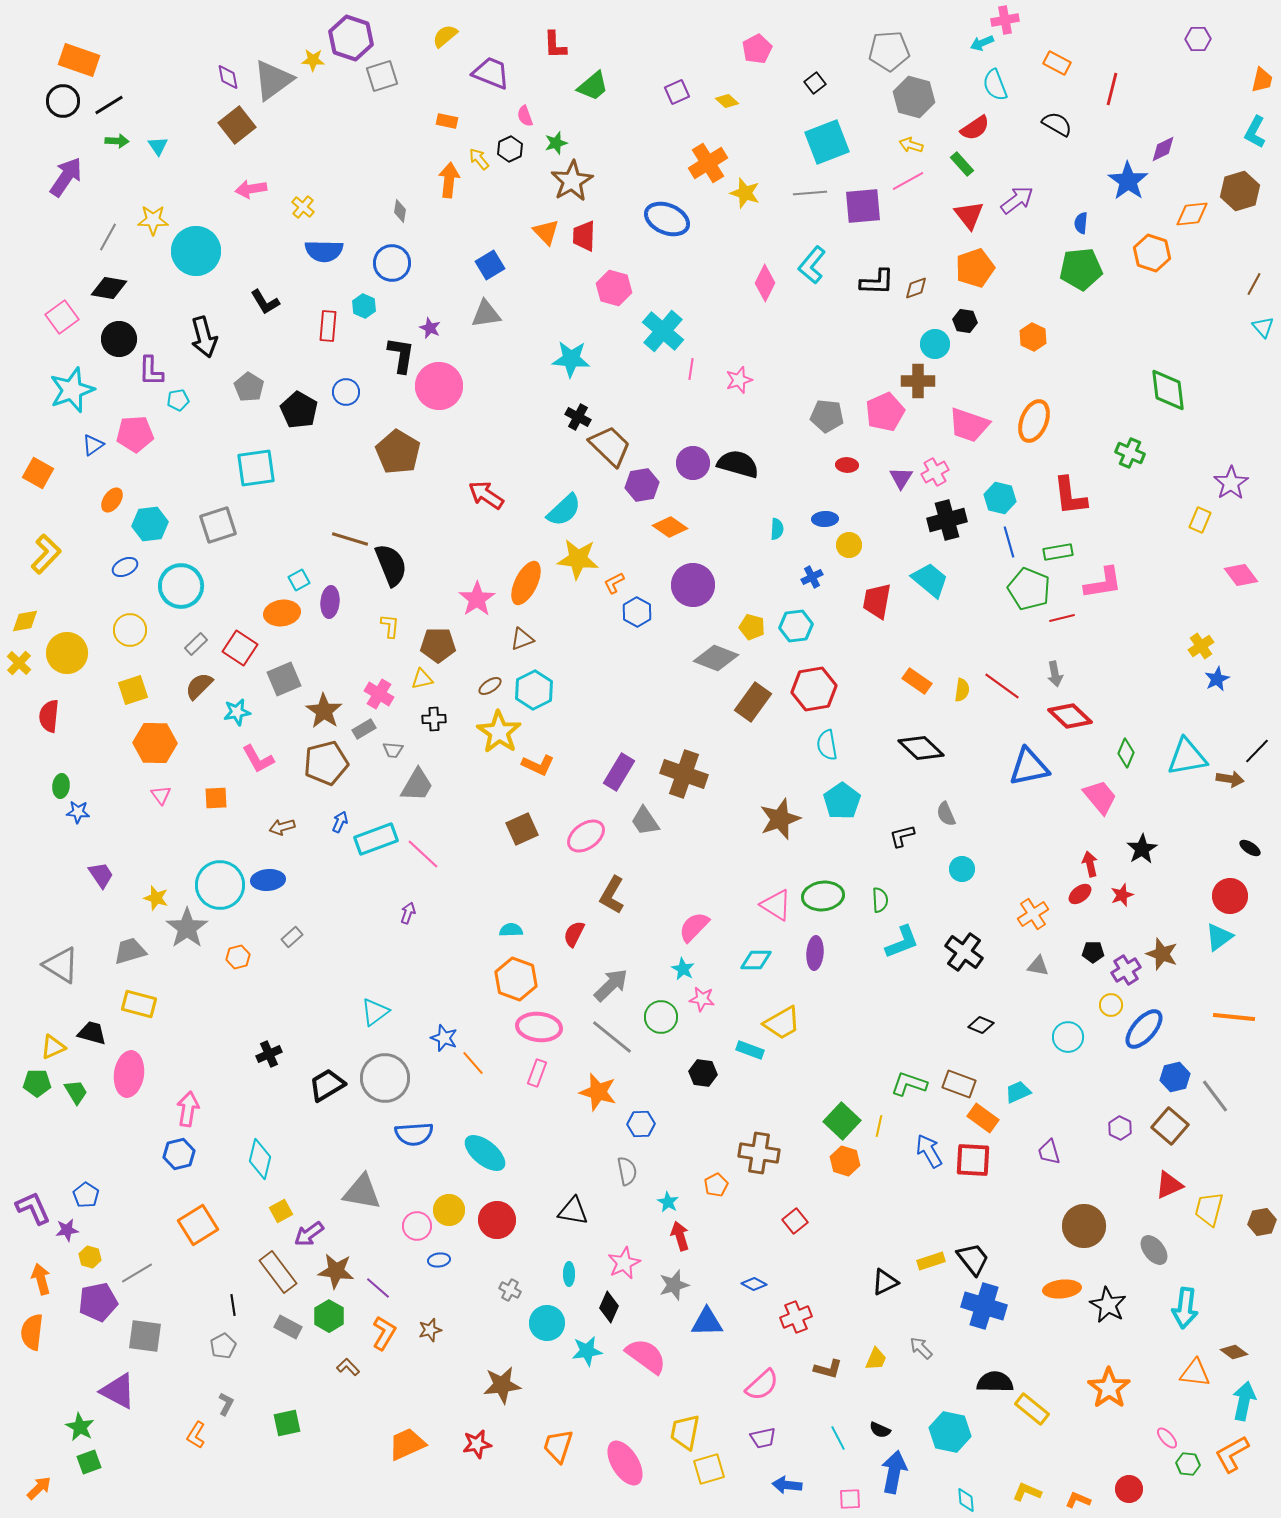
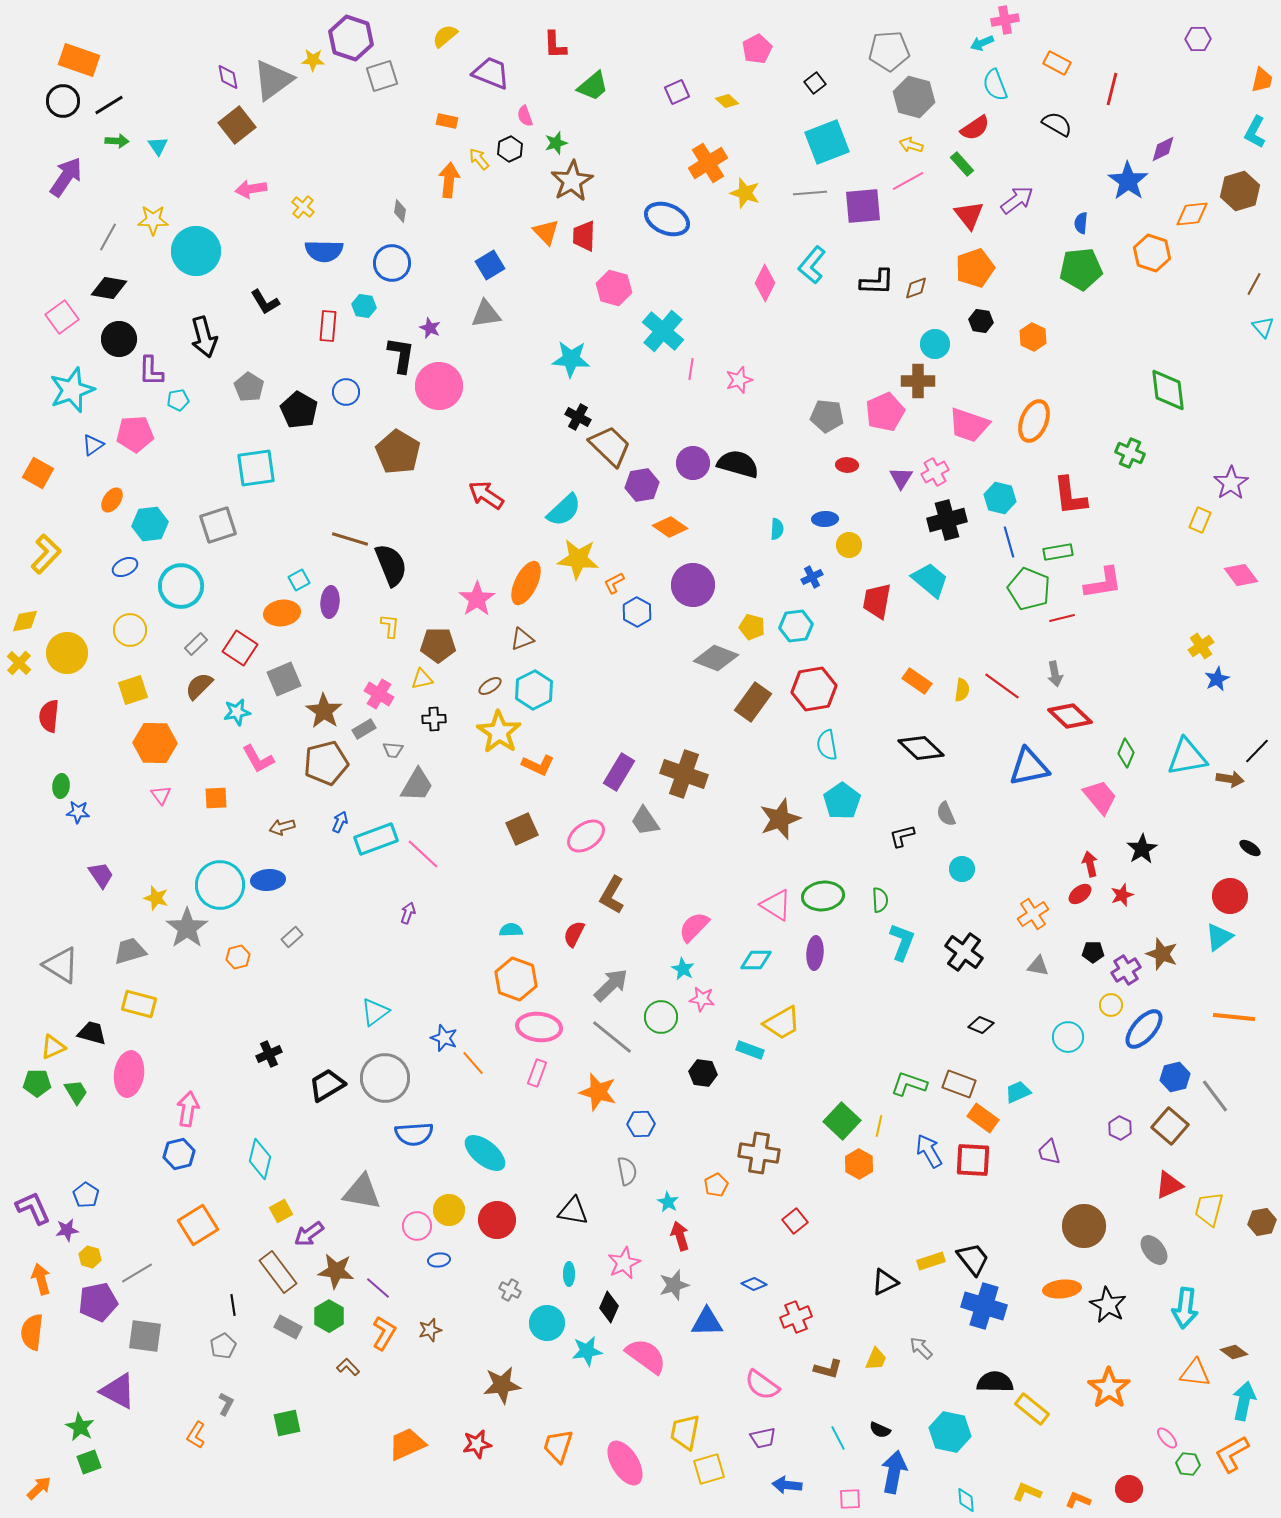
cyan hexagon at (364, 306): rotated 15 degrees counterclockwise
black hexagon at (965, 321): moved 16 px right
cyan L-shape at (902, 942): rotated 48 degrees counterclockwise
orange hexagon at (845, 1161): moved 14 px right, 3 px down; rotated 12 degrees clockwise
pink semicircle at (762, 1385): rotated 78 degrees clockwise
